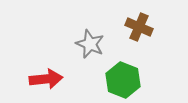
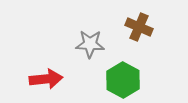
gray star: rotated 20 degrees counterclockwise
green hexagon: rotated 8 degrees clockwise
